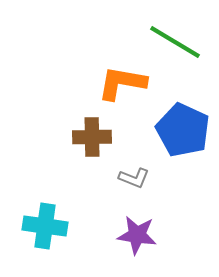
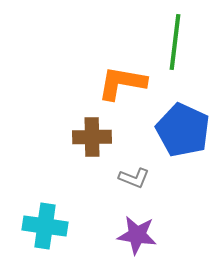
green line: rotated 66 degrees clockwise
